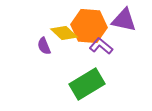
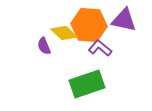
orange hexagon: moved 1 px up
purple L-shape: moved 1 px left, 2 px down
green rectangle: rotated 12 degrees clockwise
